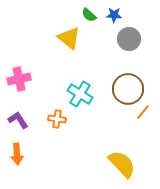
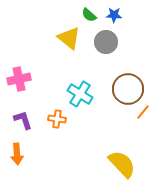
gray circle: moved 23 px left, 3 px down
purple L-shape: moved 5 px right; rotated 15 degrees clockwise
